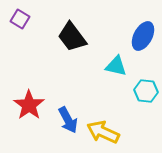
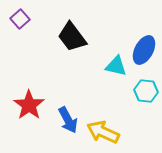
purple square: rotated 18 degrees clockwise
blue ellipse: moved 1 px right, 14 px down
